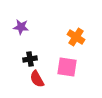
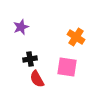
purple star: rotated 28 degrees counterclockwise
